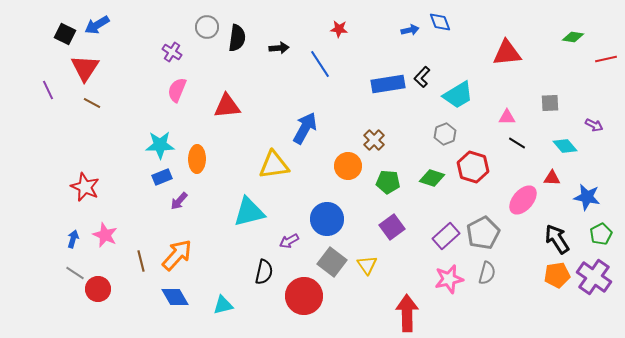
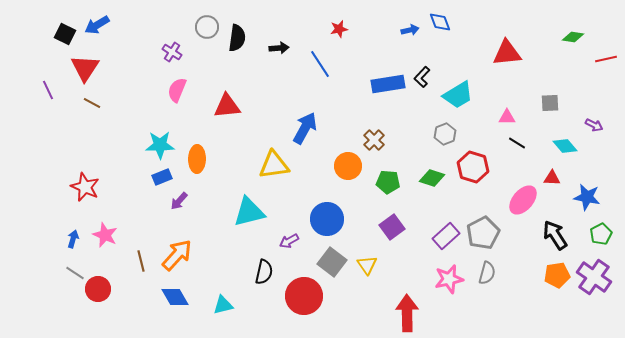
red star at (339, 29): rotated 18 degrees counterclockwise
black arrow at (557, 239): moved 2 px left, 4 px up
